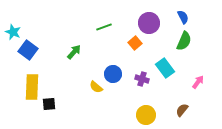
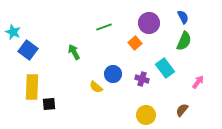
green arrow: rotated 70 degrees counterclockwise
